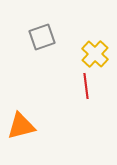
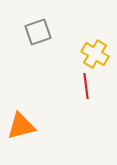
gray square: moved 4 px left, 5 px up
yellow cross: rotated 12 degrees counterclockwise
